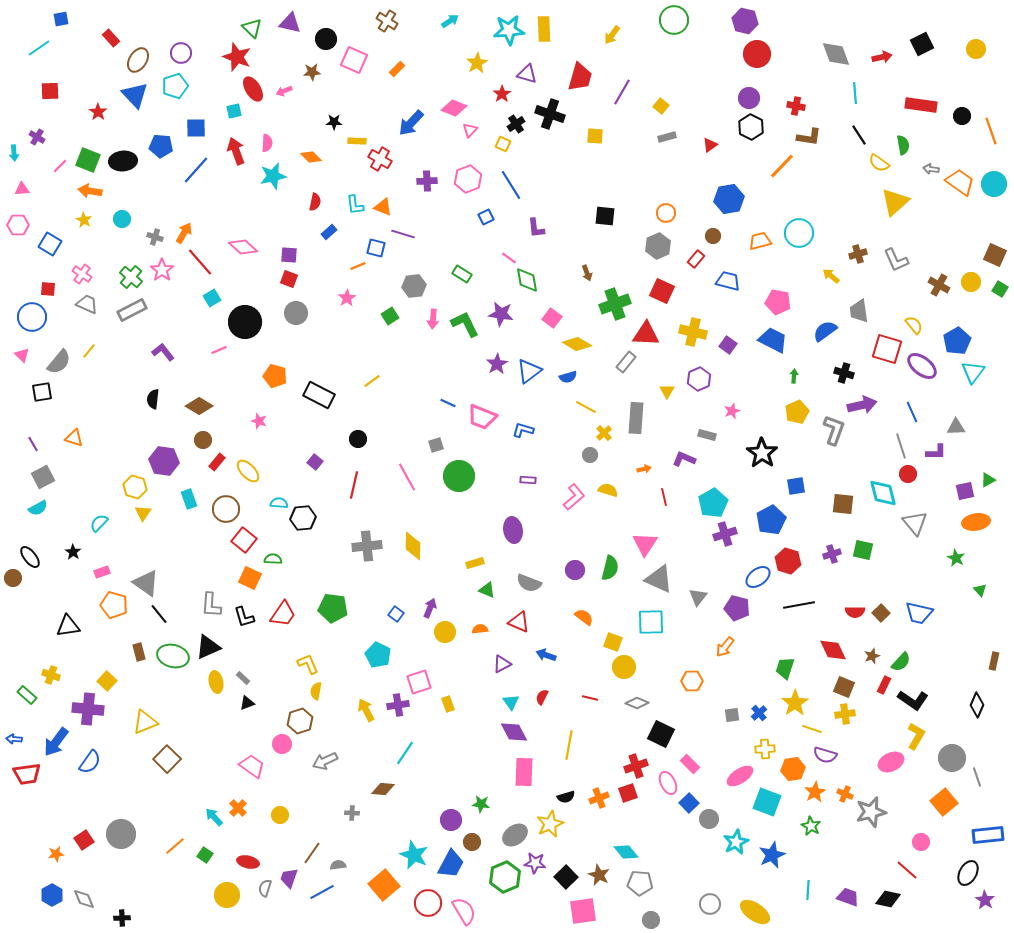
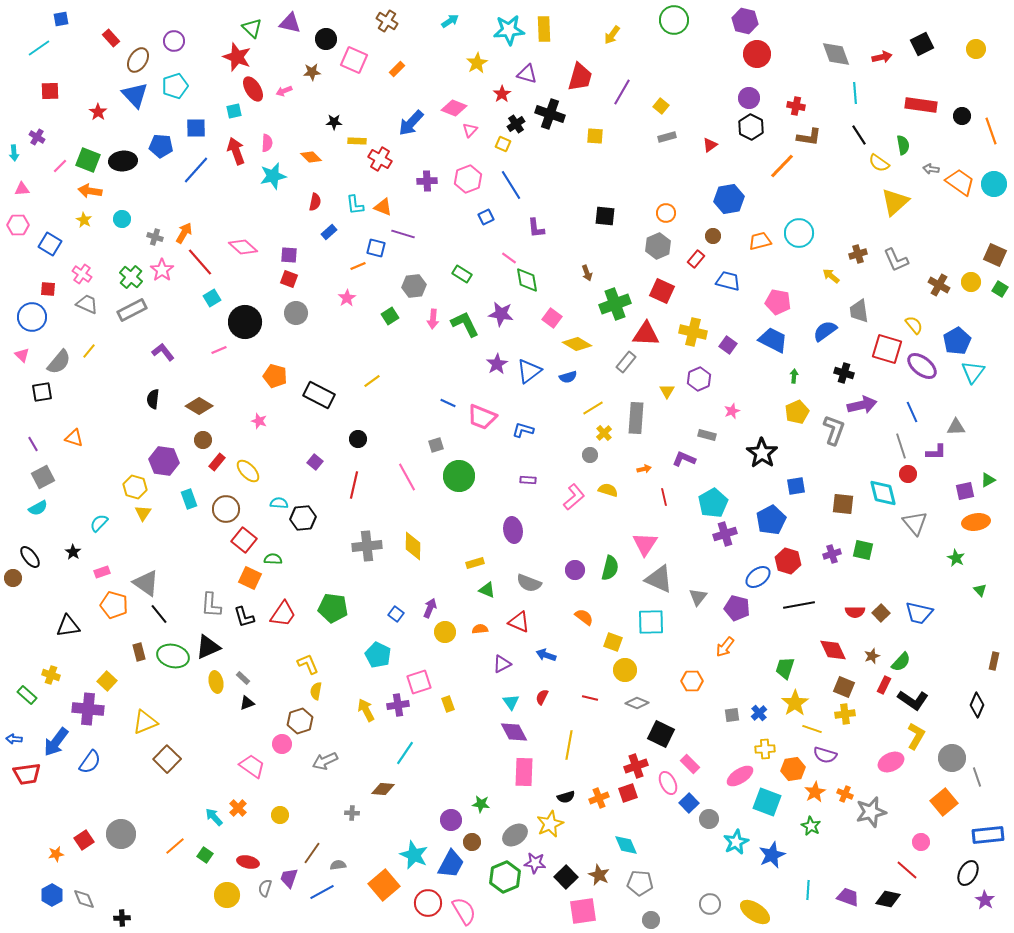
purple circle at (181, 53): moved 7 px left, 12 px up
yellow line at (586, 407): moved 7 px right, 1 px down; rotated 60 degrees counterclockwise
yellow circle at (624, 667): moved 1 px right, 3 px down
cyan diamond at (626, 852): moved 7 px up; rotated 15 degrees clockwise
